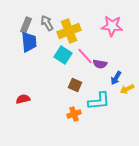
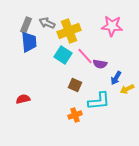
gray arrow: rotated 35 degrees counterclockwise
orange cross: moved 1 px right, 1 px down
